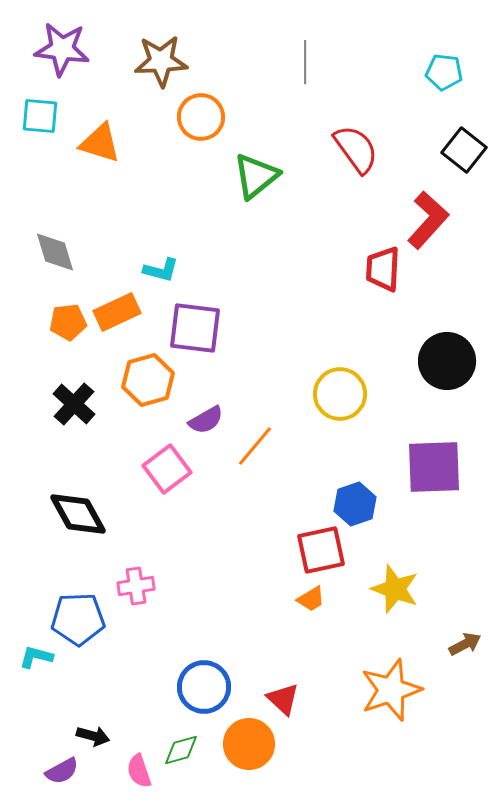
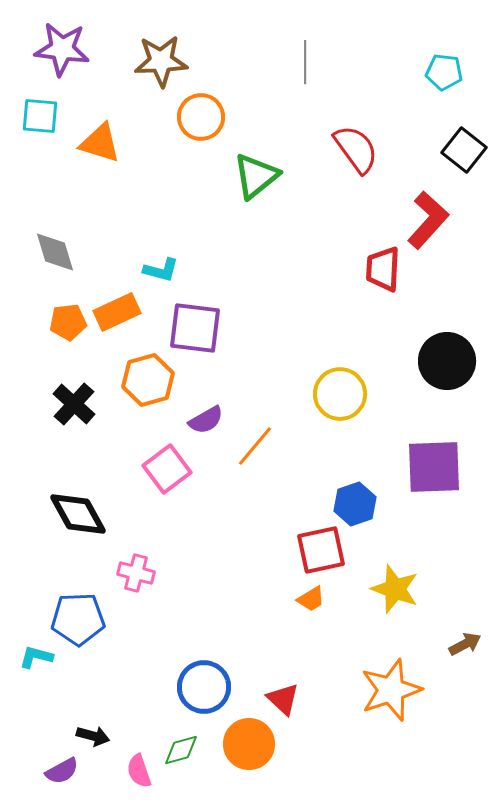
pink cross at (136, 586): moved 13 px up; rotated 24 degrees clockwise
